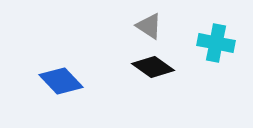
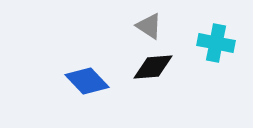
black diamond: rotated 39 degrees counterclockwise
blue diamond: moved 26 px right
